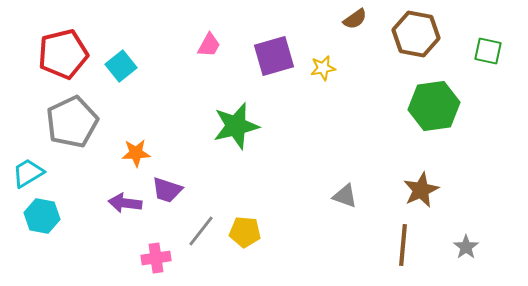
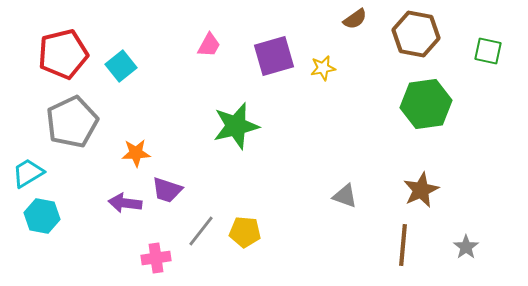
green hexagon: moved 8 px left, 2 px up
